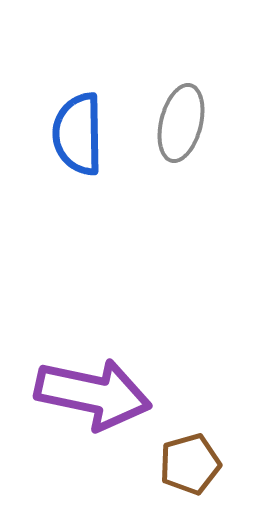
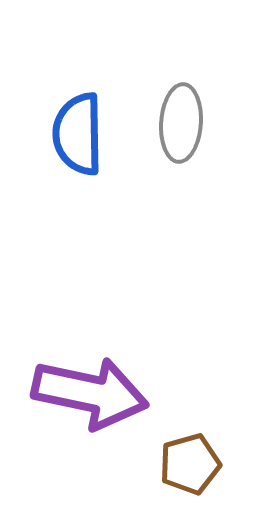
gray ellipse: rotated 10 degrees counterclockwise
purple arrow: moved 3 px left, 1 px up
